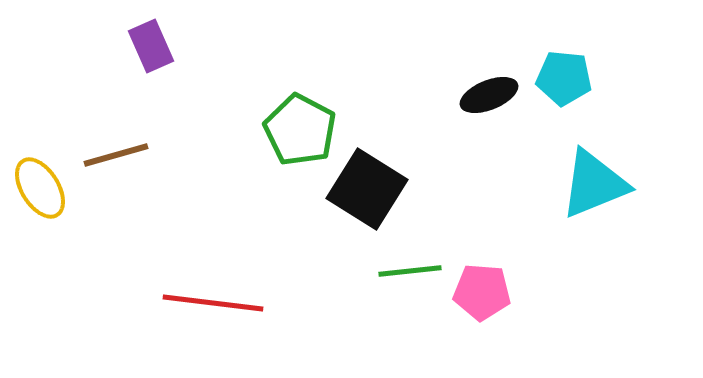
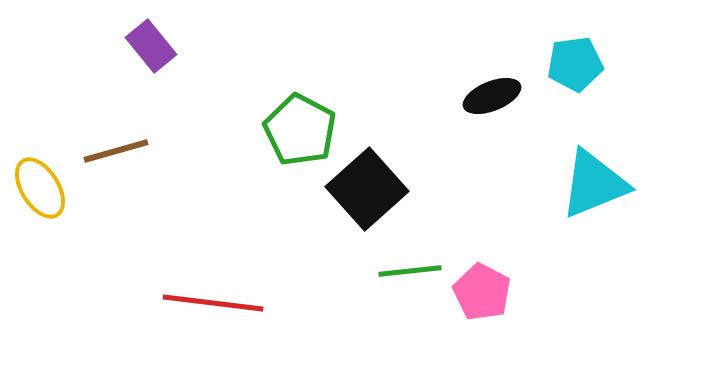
purple rectangle: rotated 15 degrees counterclockwise
cyan pentagon: moved 11 px right, 14 px up; rotated 14 degrees counterclockwise
black ellipse: moved 3 px right, 1 px down
brown line: moved 4 px up
black square: rotated 16 degrees clockwise
pink pentagon: rotated 24 degrees clockwise
